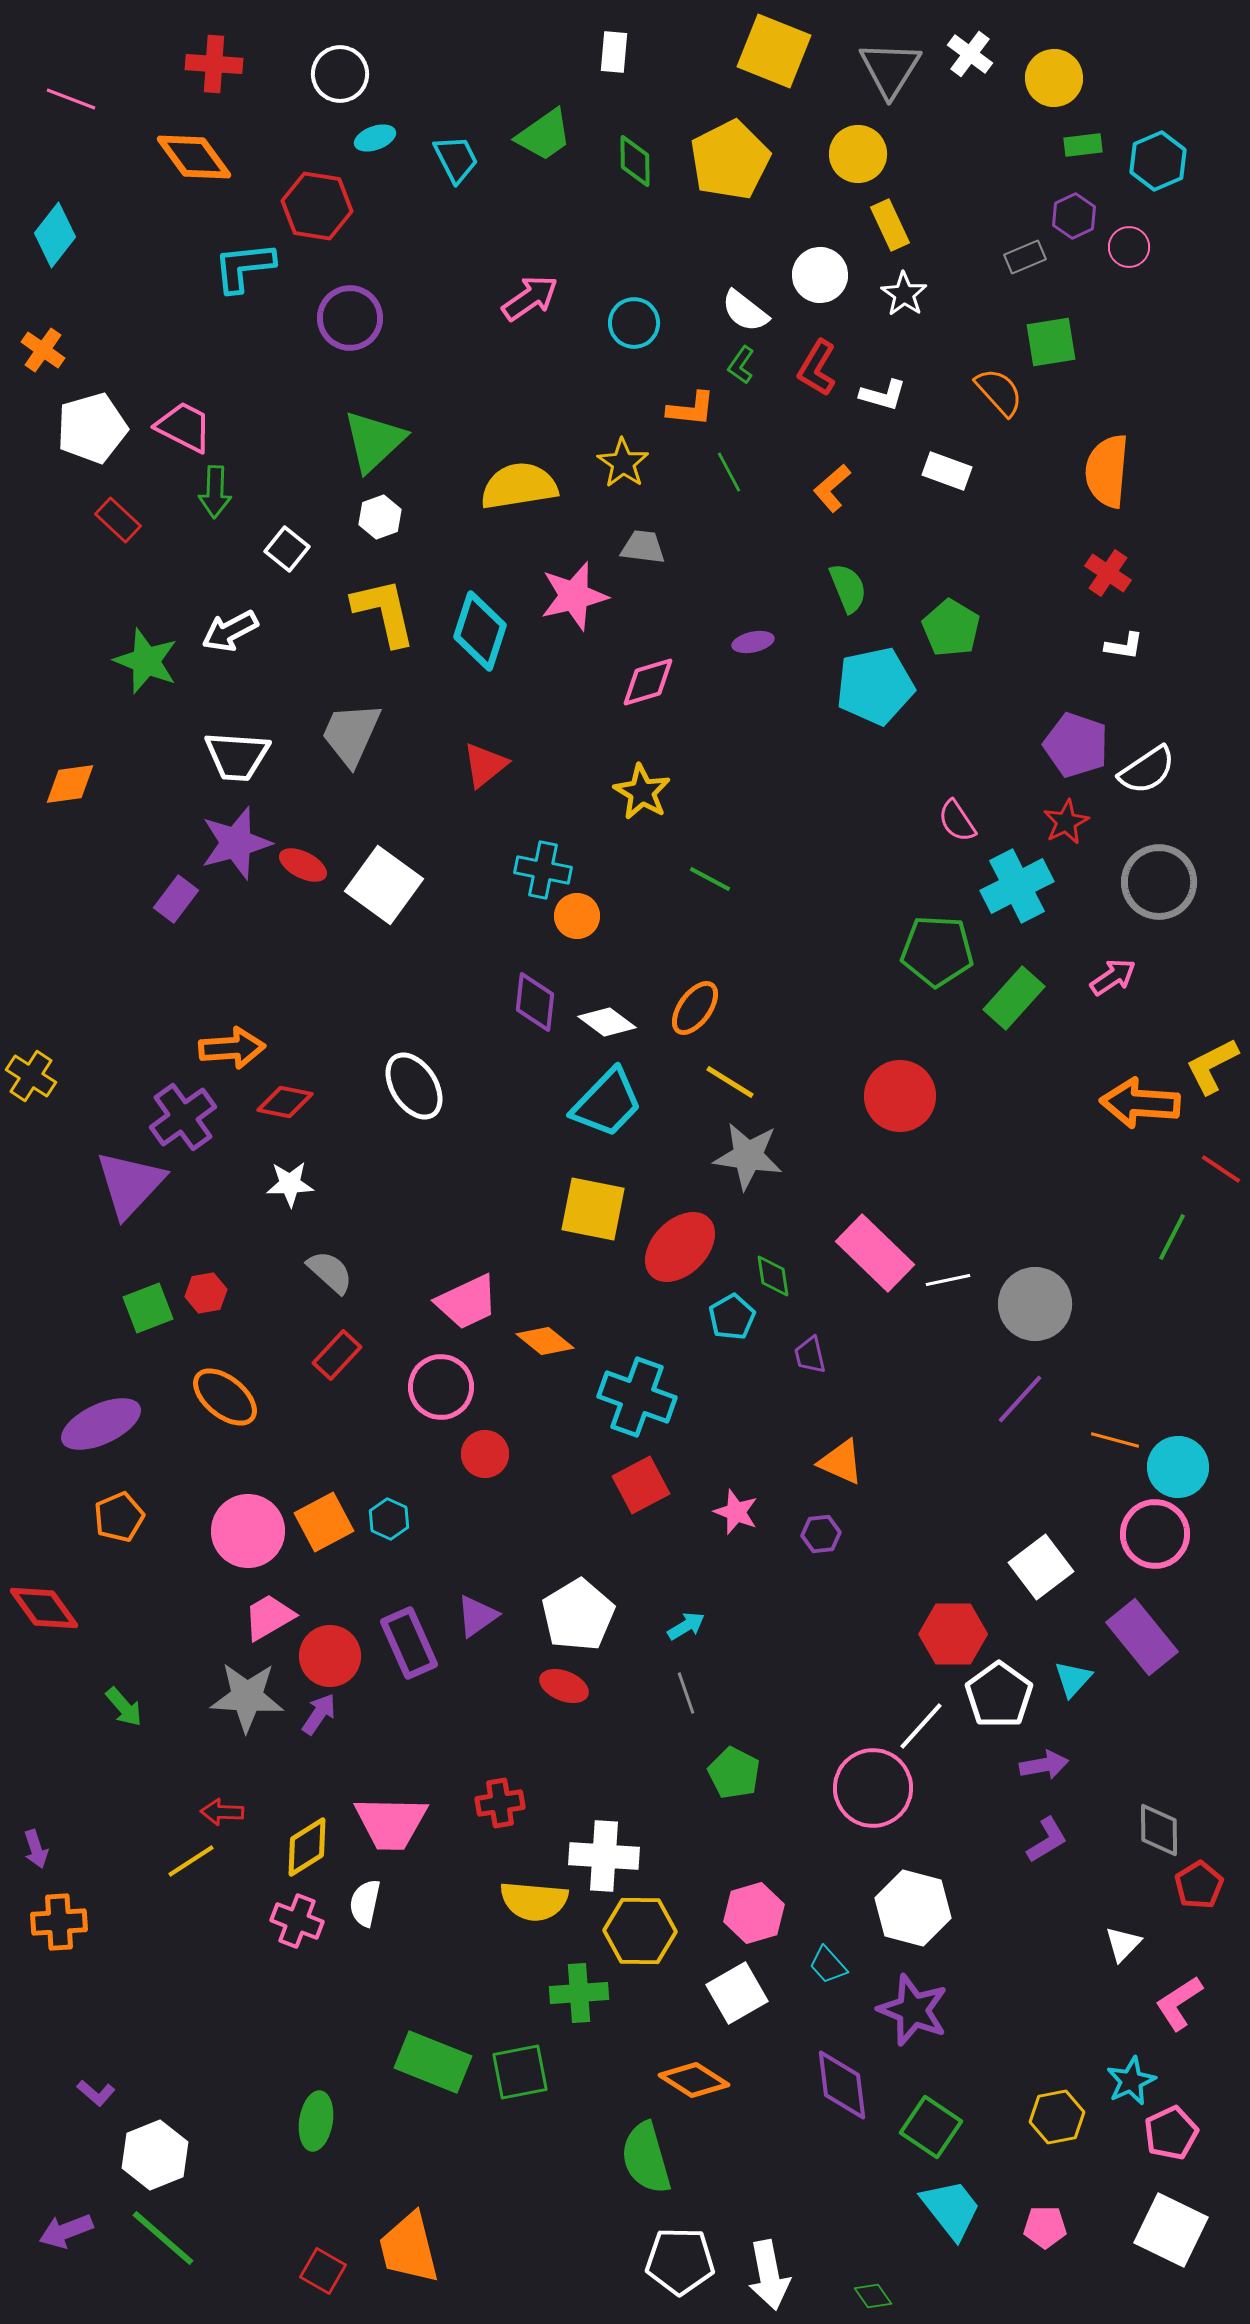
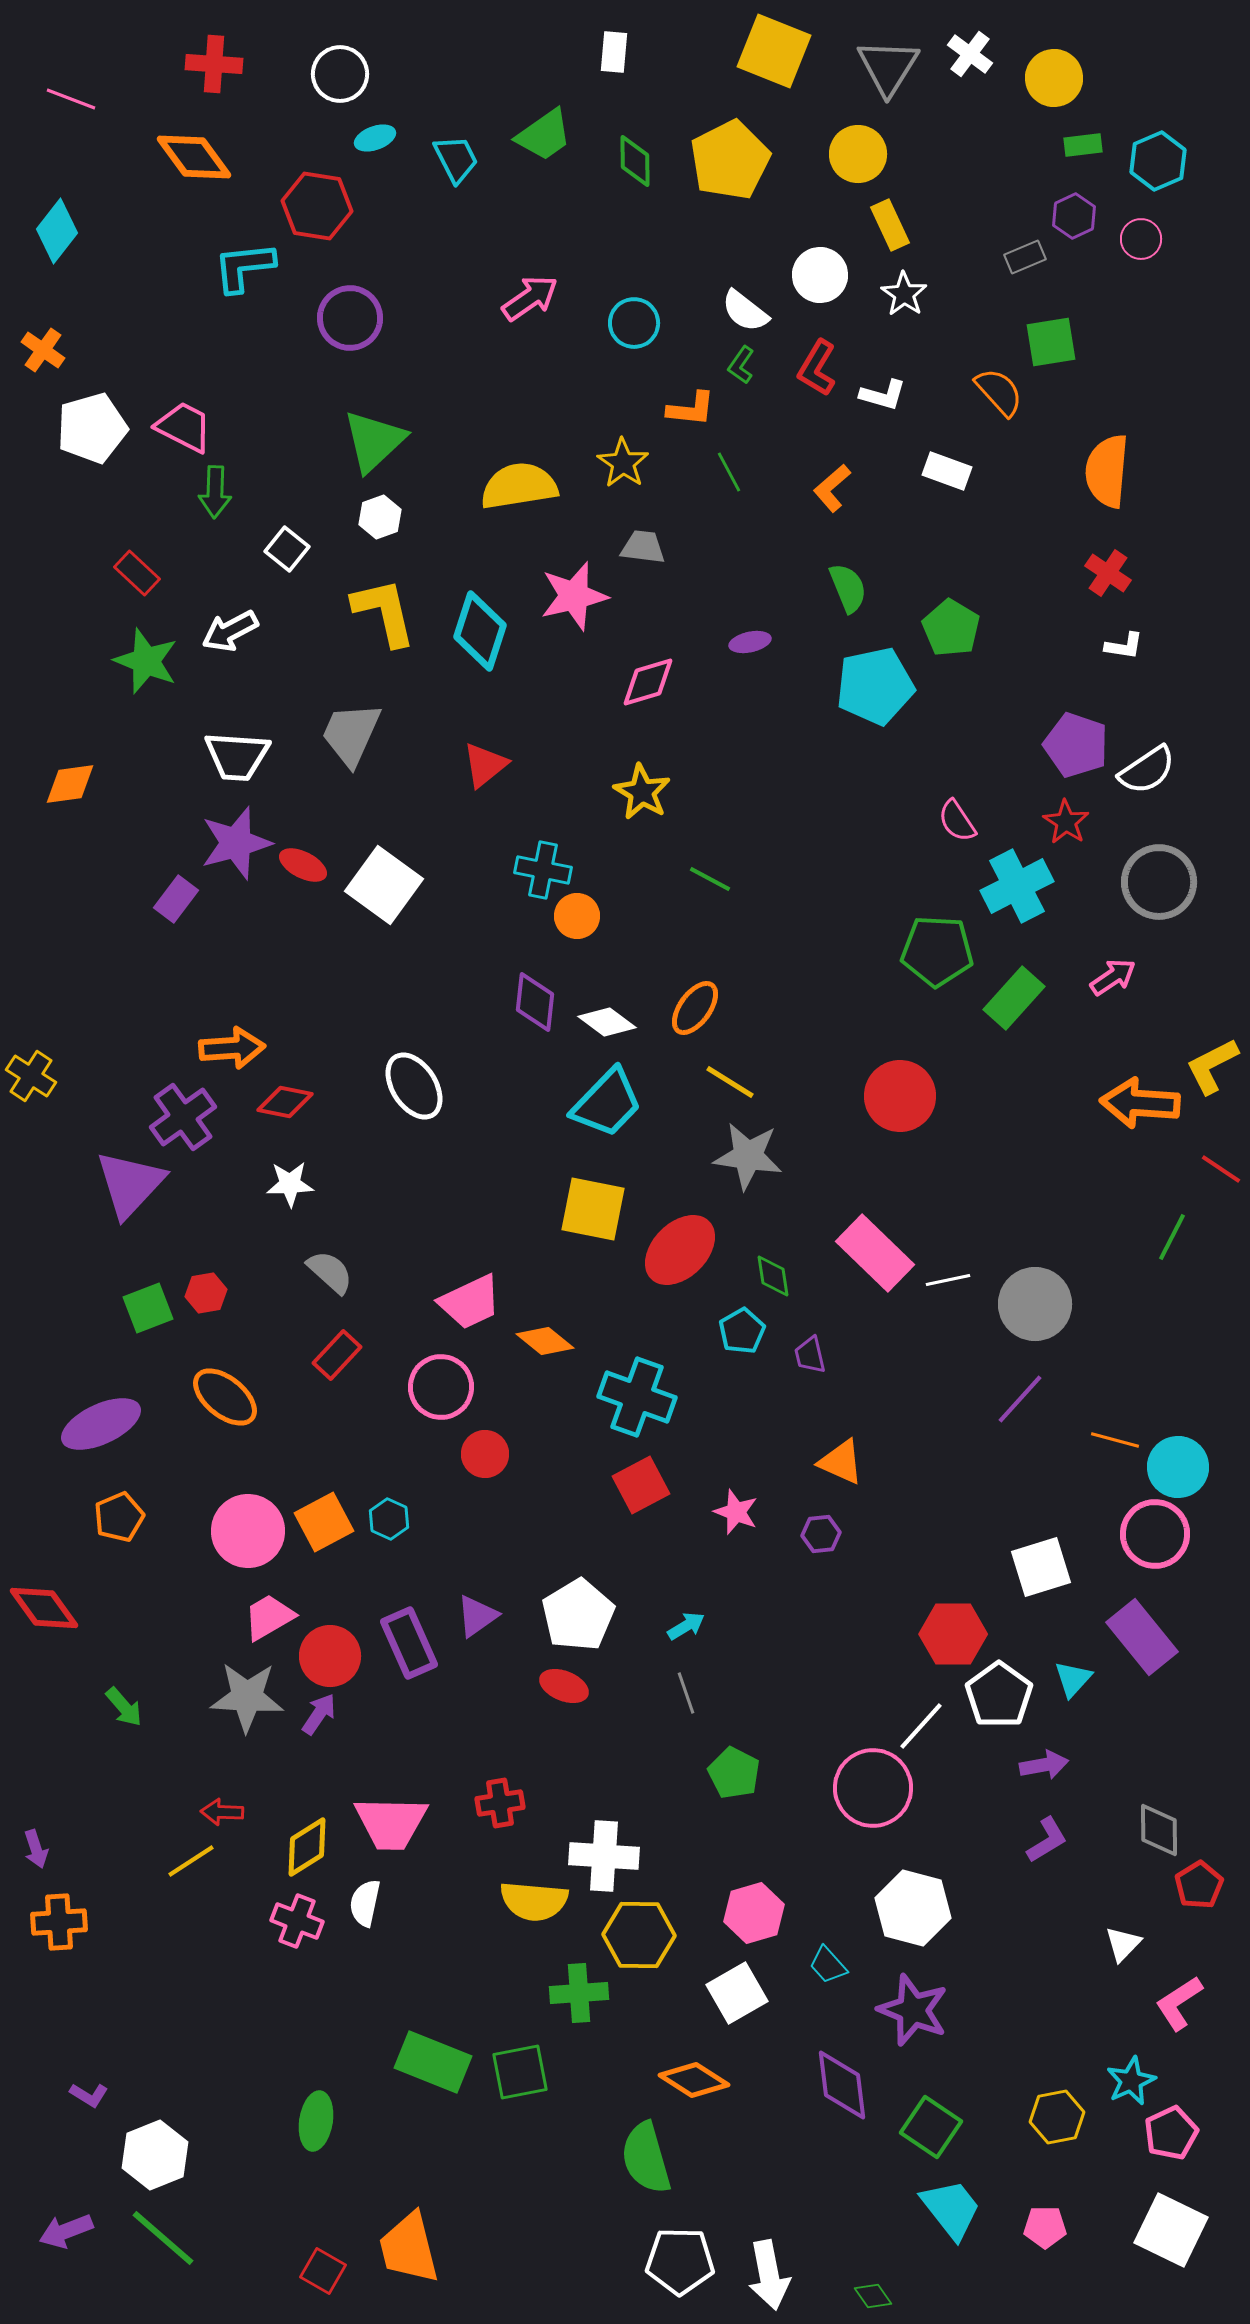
gray triangle at (890, 69): moved 2 px left, 2 px up
cyan diamond at (55, 235): moved 2 px right, 4 px up
pink circle at (1129, 247): moved 12 px right, 8 px up
red rectangle at (118, 520): moved 19 px right, 53 px down
purple ellipse at (753, 642): moved 3 px left
red star at (1066, 822): rotated 12 degrees counterclockwise
red ellipse at (680, 1247): moved 3 px down
pink trapezoid at (467, 1302): moved 3 px right
cyan pentagon at (732, 1317): moved 10 px right, 14 px down
white square at (1041, 1567): rotated 20 degrees clockwise
yellow hexagon at (640, 1931): moved 1 px left, 4 px down
purple L-shape at (96, 2093): moved 7 px left, 2 px down; rotated 9 degrees counterclockwise
